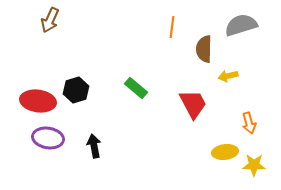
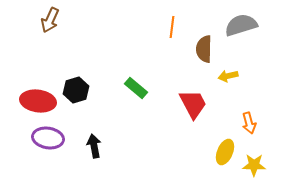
yellow ellipse: rotated 60 degrees counterclockwise
